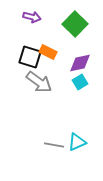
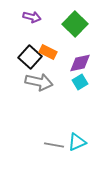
black square: rotated 25 degrees clockwise
gray arrow: rotated 24 degrees counterclockwise
